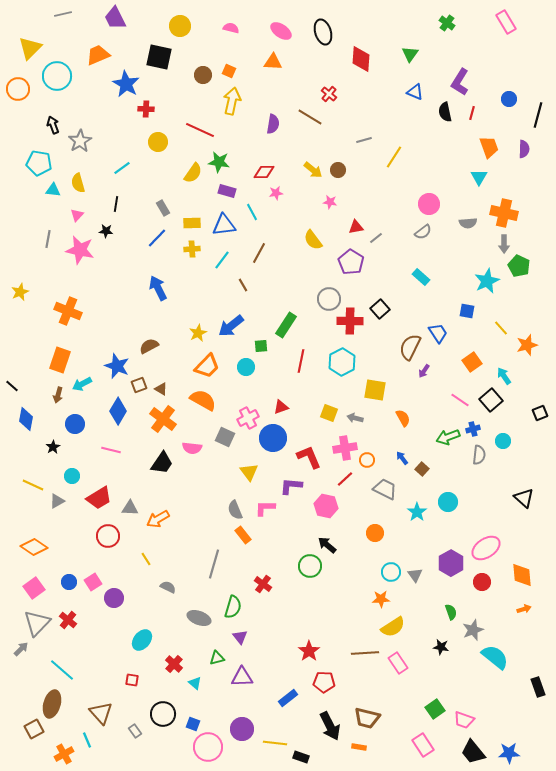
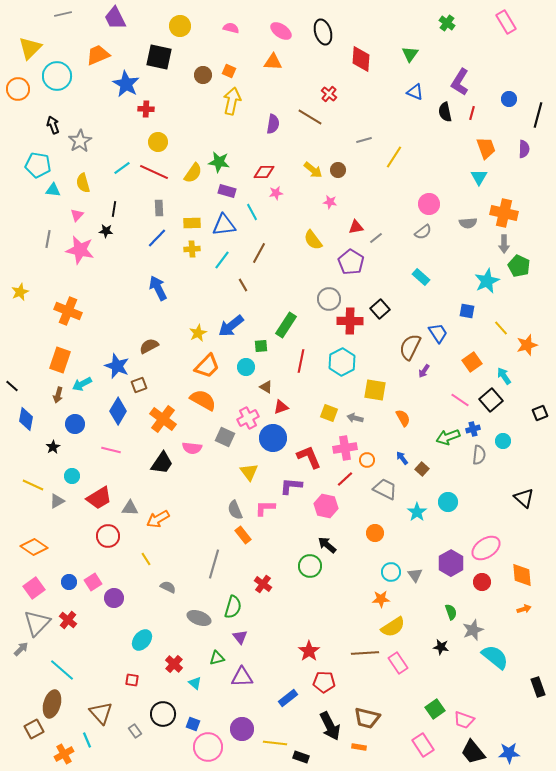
red line at (200, 130): moved 46 px left, 42 px down
orange trapezoid at (489, 147): moved 3 px left, 1 px down
cyan pentagon at (39, 163): moved 1 px left, 2 px down
yellow semicircle at (78, 183): moved 5 px right
black line at (116, 204): moved 2 px left, 5 px down
gray rectangle at (163, 208): moved 4 px left; rotated 28 degrees clockwise
brown triangle at (161, 389): moved 105 px right, 2 px up
